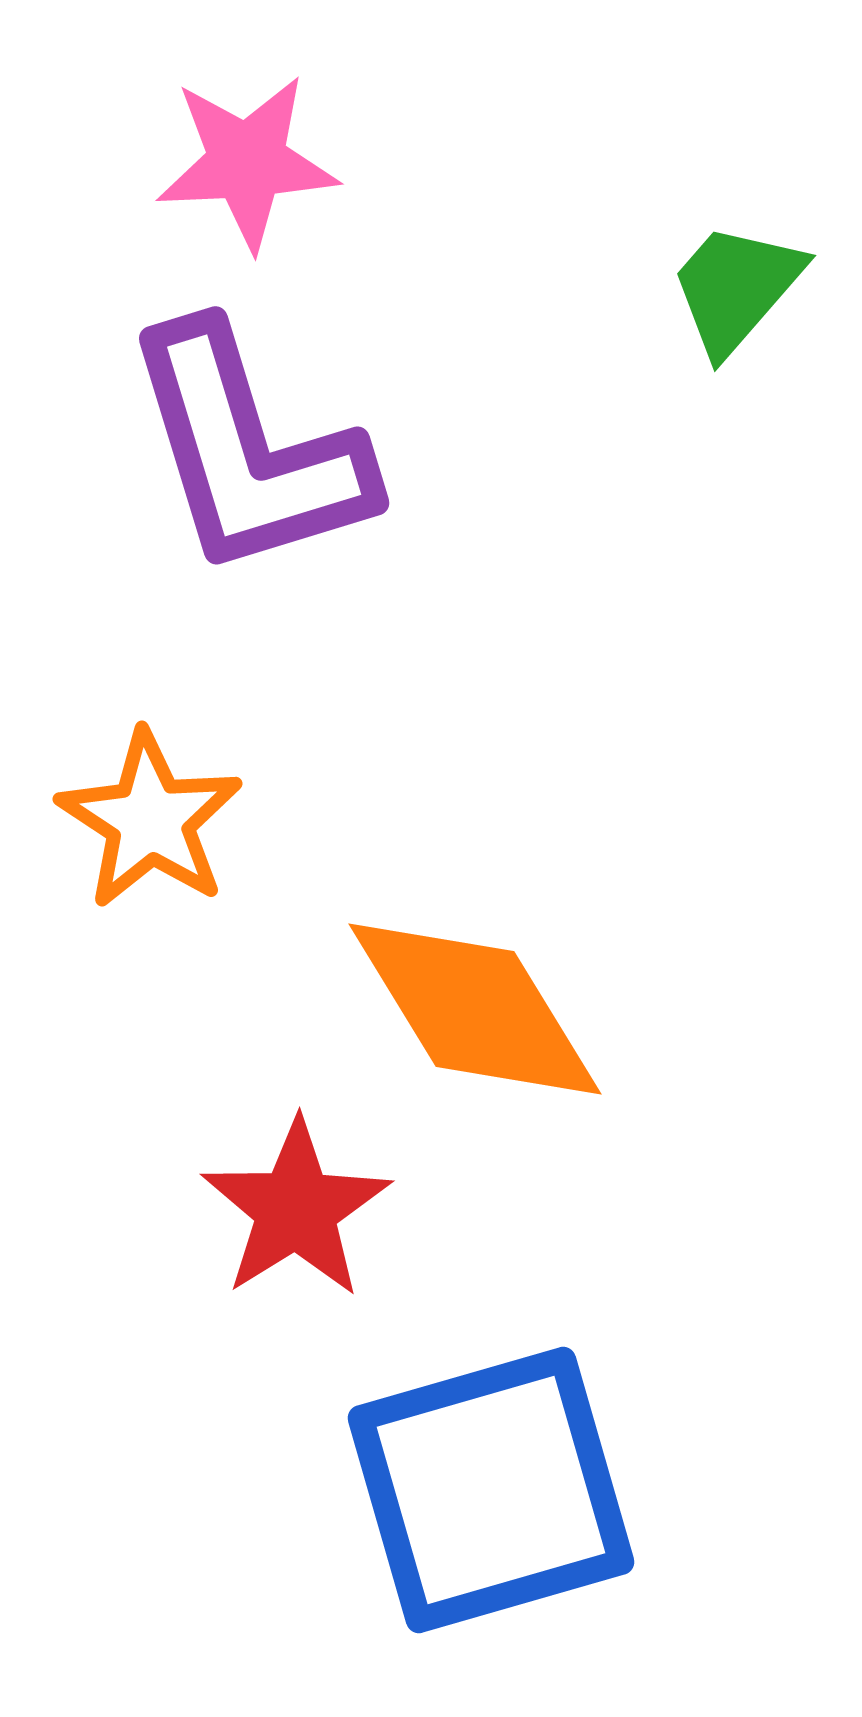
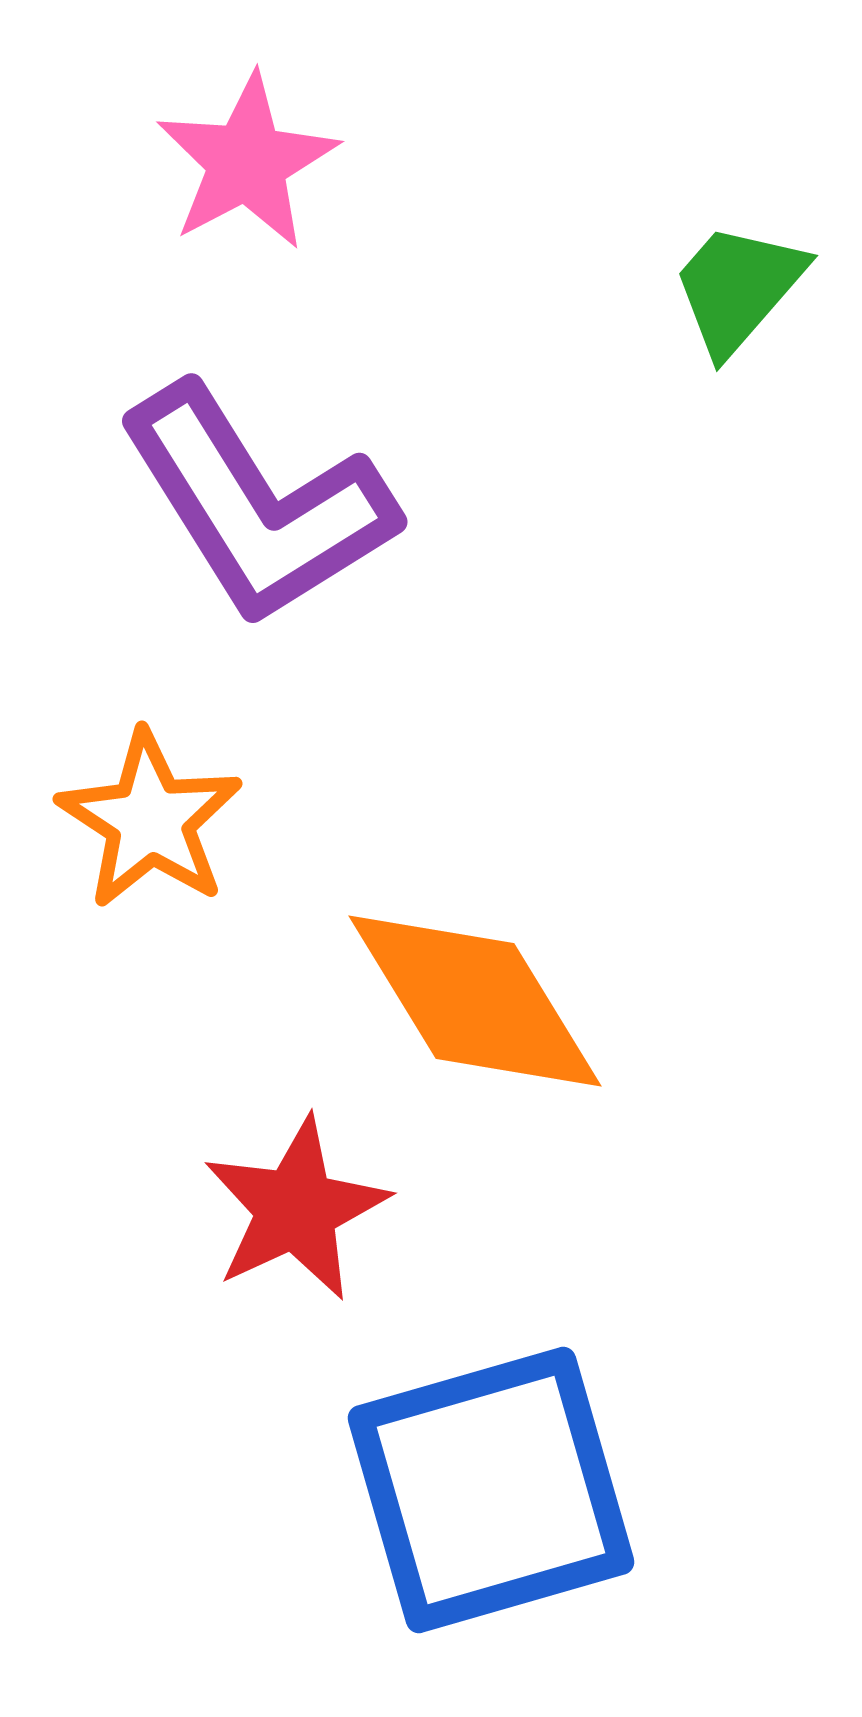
pink star: rotated 25 degrees counterclockwise
green trapezoid: moved 2 px right
purple L-shape: moved 9 px right, 54 px down; rotated 15 degrees counterclockwise
orange diamond: moved 8 px up
red star: rotated 7 degrees clockwise
